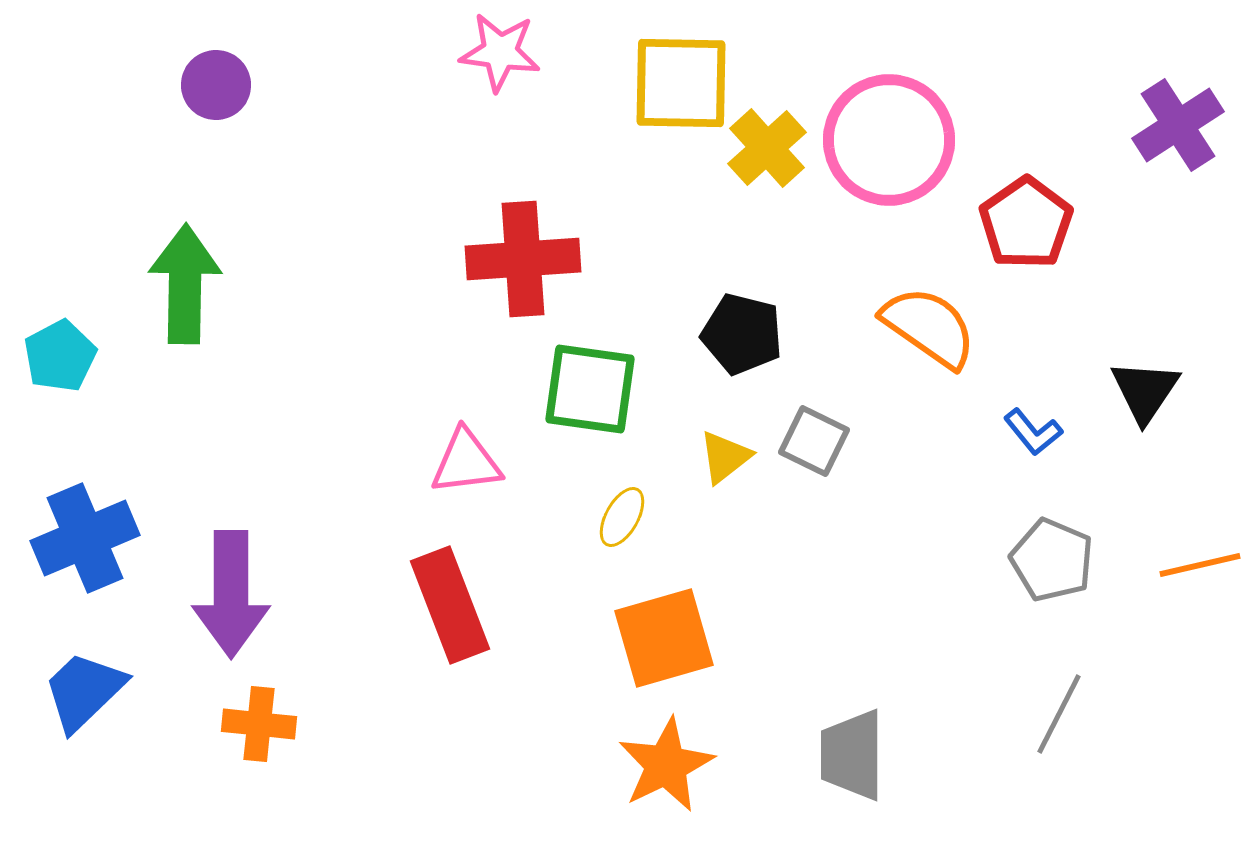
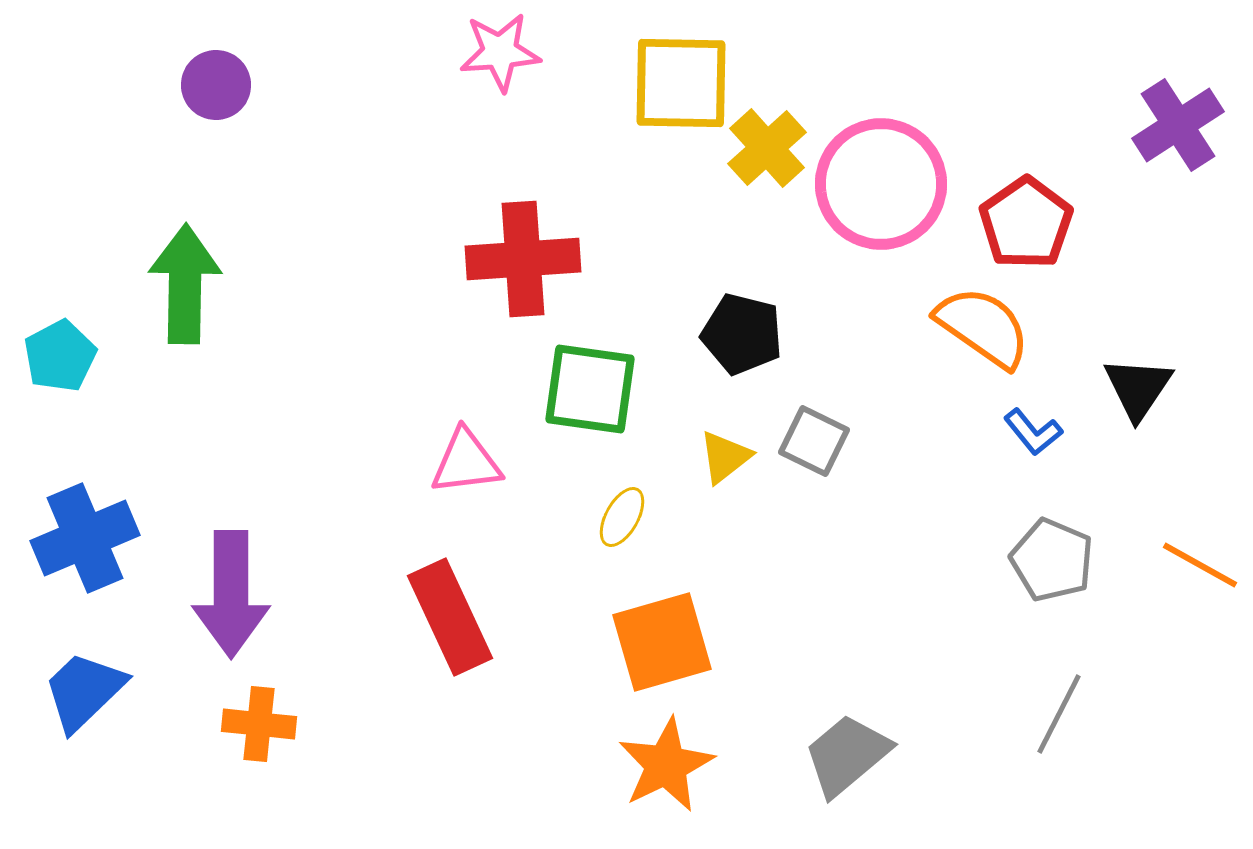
pink star: rotated 12 degrees counterclockwise
pink circle: moved 8 px left, 44 px down
orange semicircle: moved 54 px right
black triangle: moved 7 px left, 3 px up
orange line: rotated 42 degrees clockwise
red rectangle: moved 12 px down; rotated 4 degrees counterclockwise
orange square: moved 2 px left, 4 px down
gray trapezoid: moved 5 px left; rotated 50 degrees clockwise
